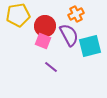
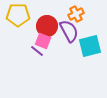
yellow pentagon: rotated 10 degrees clockwise
red circle: moved 2 px right
purple semicircle: moved 4 px up
purple line: moved 14 px left, 16 px up
